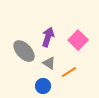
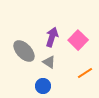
purple arrow: moved 4 px right
gray triangle: moved 1 px up
orange line: moved 16 px right, 1 px down
